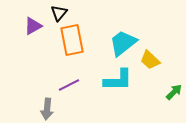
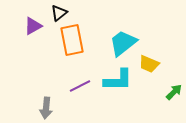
black triangle: rotated 12 degrees clockwise
yellow trapezoid: moved 1 px left, 4 px down; rotated 20 degrees counterclockwise
purple line: moved 11 px right, 1 px down
gray arrow: moved 1 px left, 1 px up
